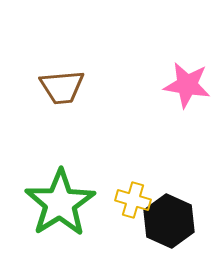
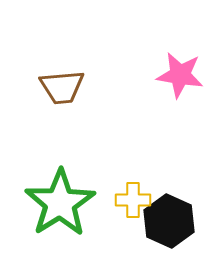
pink star: moved 7 px left, 10 px up
yellow cross: rotated 16 degrees counterclockwise
